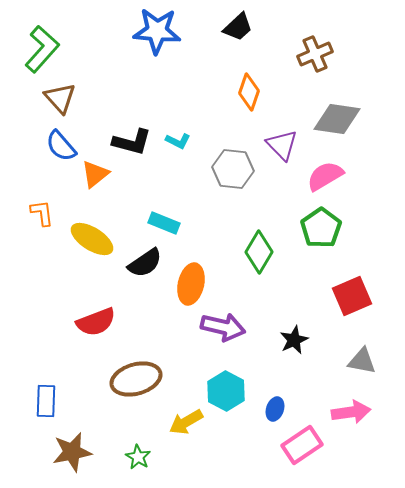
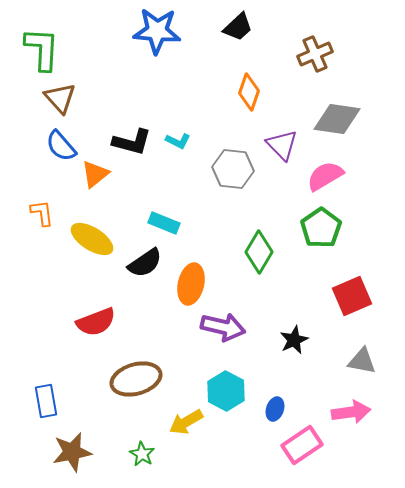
green L-shape: rotated 39 degrees counterclockwise
blue rectangle: rotated 12 degrees counterclockwise
green star: moved 4 px right, 3 px up
